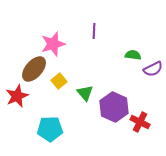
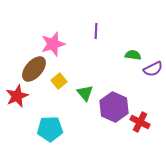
purple line: moved 2 px right
